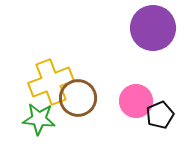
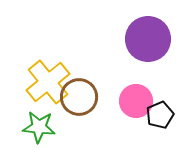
purple circle: moved 5 px left, 11 px down
yellow cross: moved 3 px left; rotated 18 degrees counterclockwise
brown circle: moved 1 px right, 1 px up
green star: moved 8 px down
